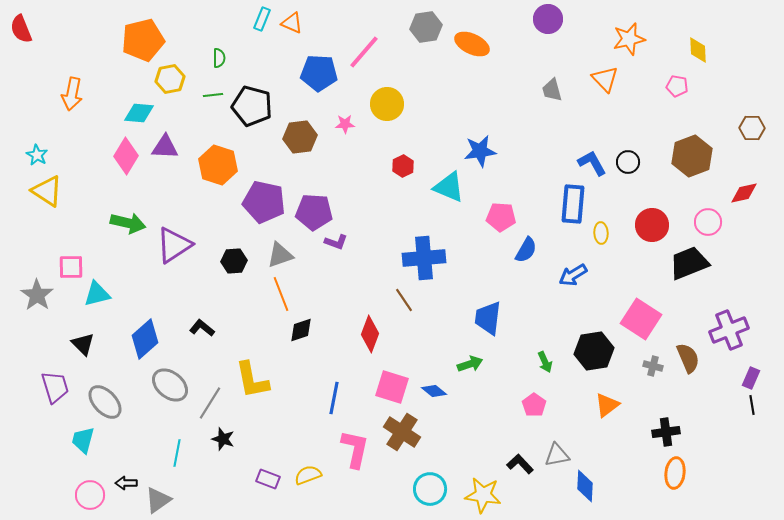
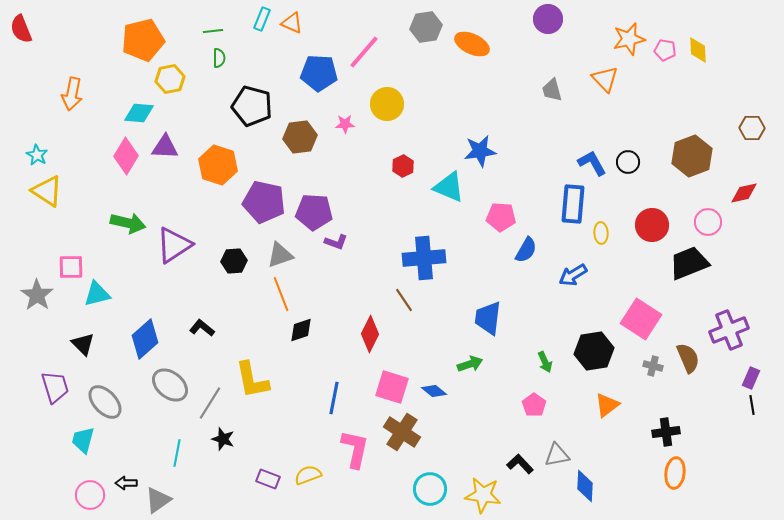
pink pentagon at (677, 86): moved 12 px left, 36 px up
green line at (213, 95): moved 64 px up
red diamond at (370, 334): rotated 6 degrees clockwise
